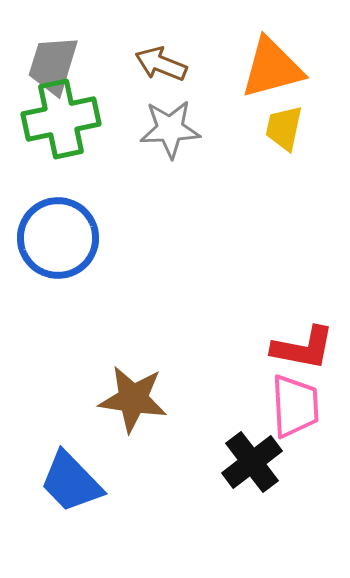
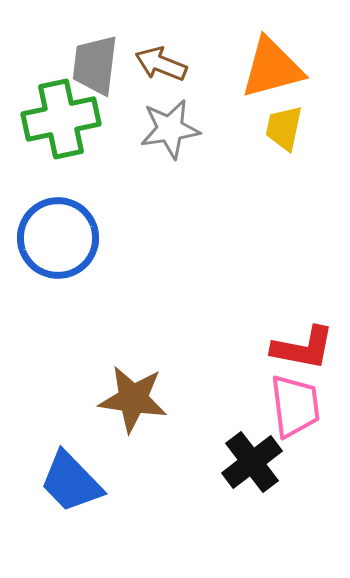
gray trapezoid: moved 42 px right; rotated 10 degrees counterclockwise
gray star: rotated 6 degrees counterclockwise
pink trapezoid: rotated 4 degrees counterclockwise
